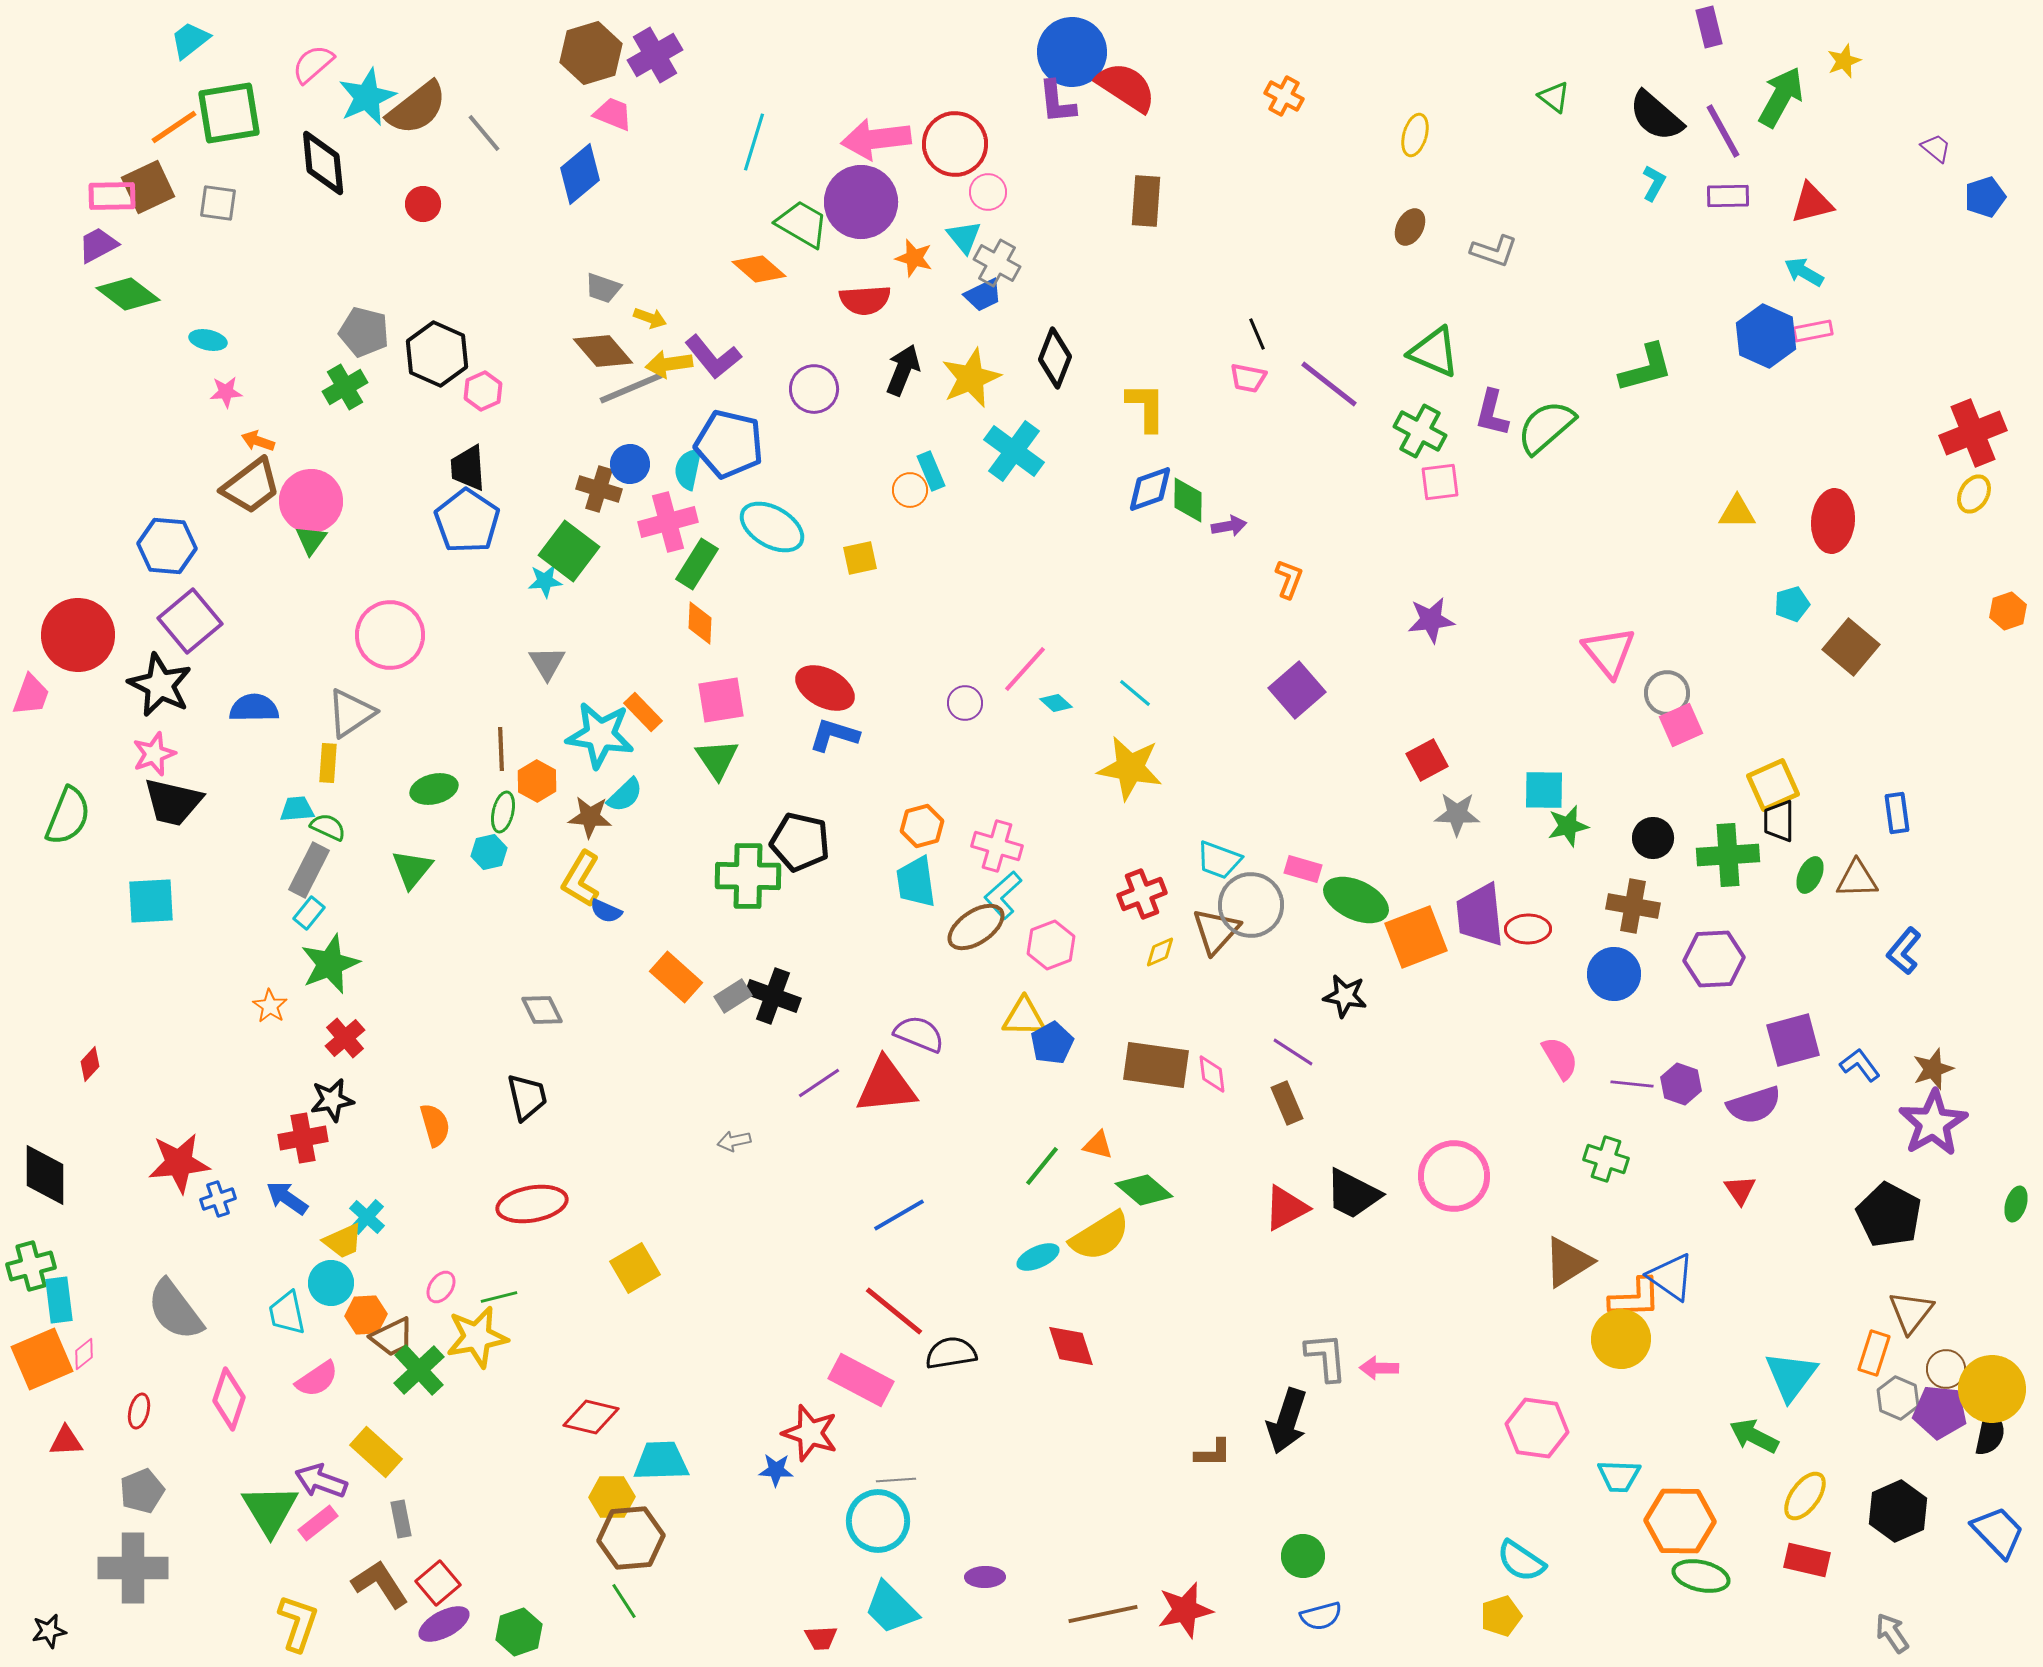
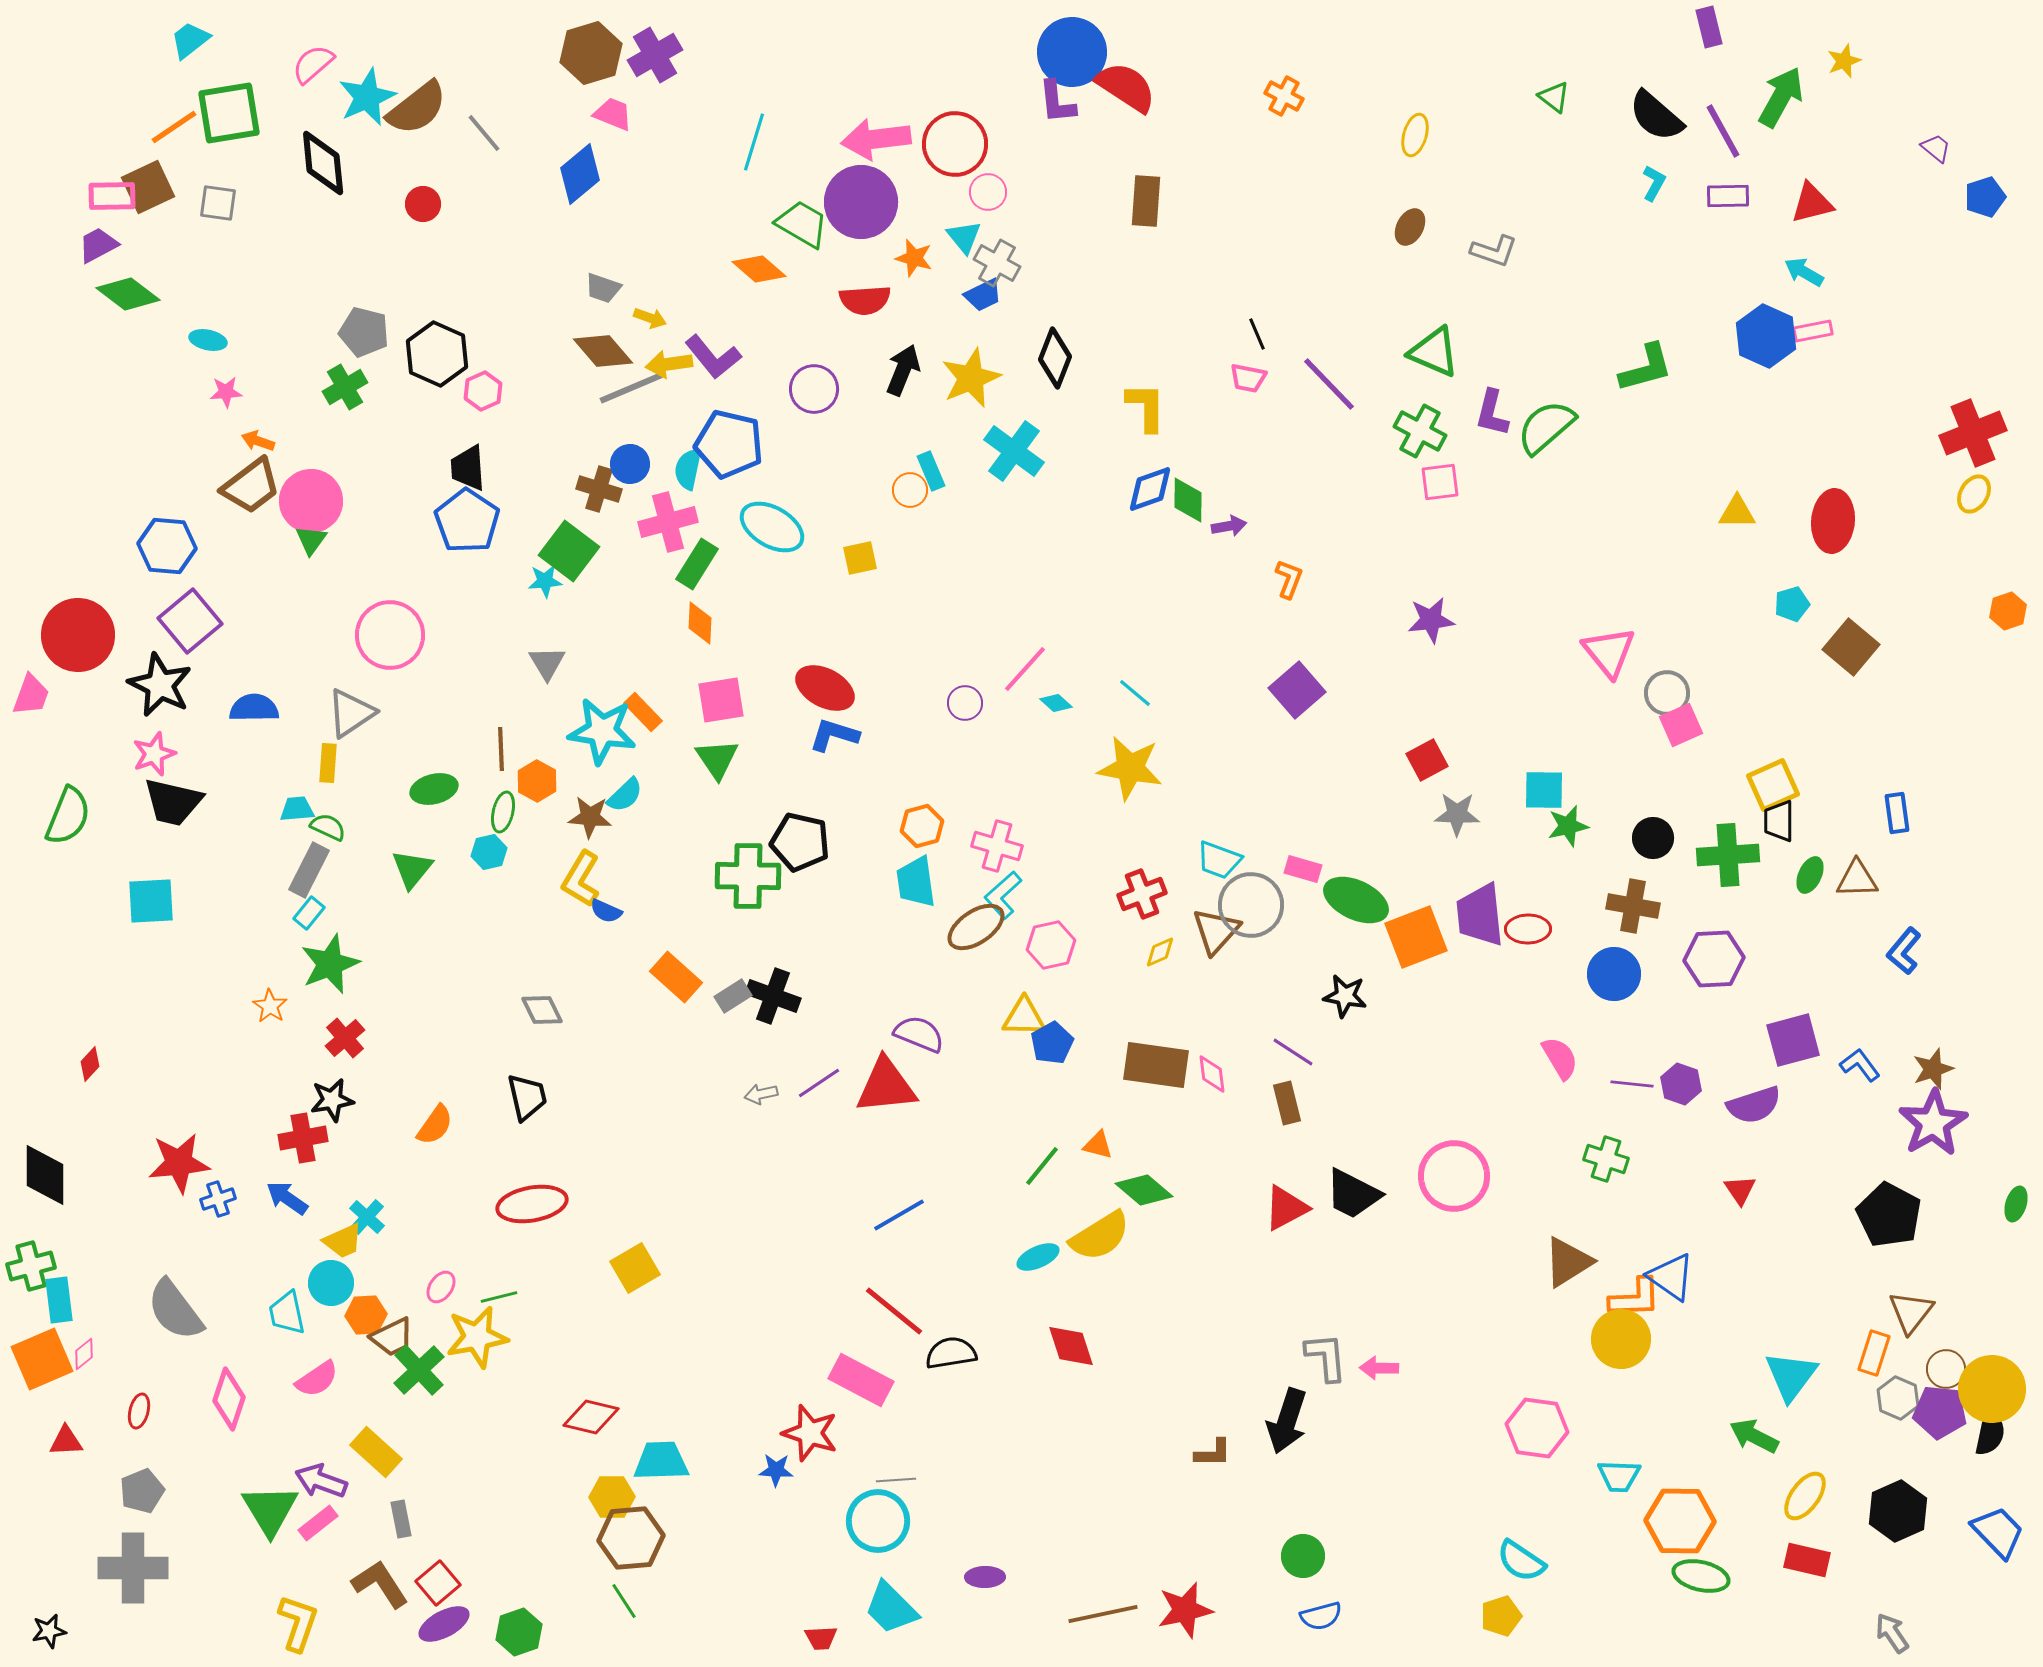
purple line at (1329, 384): rotated 8 degrees clockwise
cyan star at (600, 735): moved 2 px right, 4 px up
pink hexagon at (1051, 945): rotated 9 degrees clockwise
brown rectangle at (1287, 1103): rotated 9 degrees clockwise
orange semicircle at (435, 1125): rotated 51 degrees clockwise
gray arrow at (734, 1141): moved 27 px right, 47 px up
